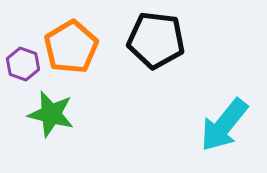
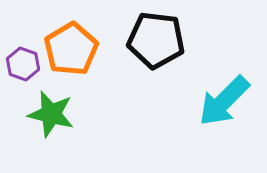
orange pentagon: moved 2 px down
cyan arrow: moved 24 px up; rotated 6 degrees clockwise
